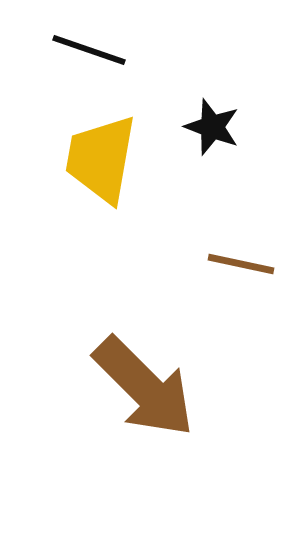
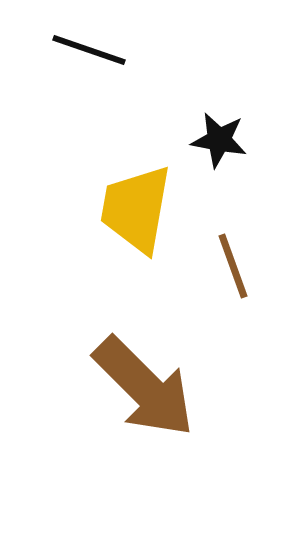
black star: moved 7 px right, 13 px down; rotated 10 degrees counterclockwise
yellow trapezoid: moved 35 px right, 50 px down
brown line: moved 8 px left, 2 px down; rotated 58 degrees clockwise
